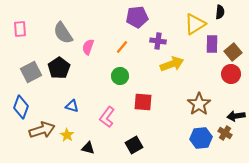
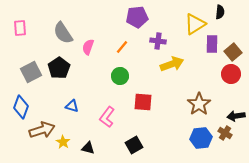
pink rectangle: moved 1 px up
yellow star: moved 4 px left, 7 px down
